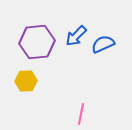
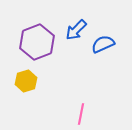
blue arrow: moved 6 px up
purple hexagon: rotated 16 degrees counterclockwise
yellow hexagon: rotated 15 degrees counterclockwise
